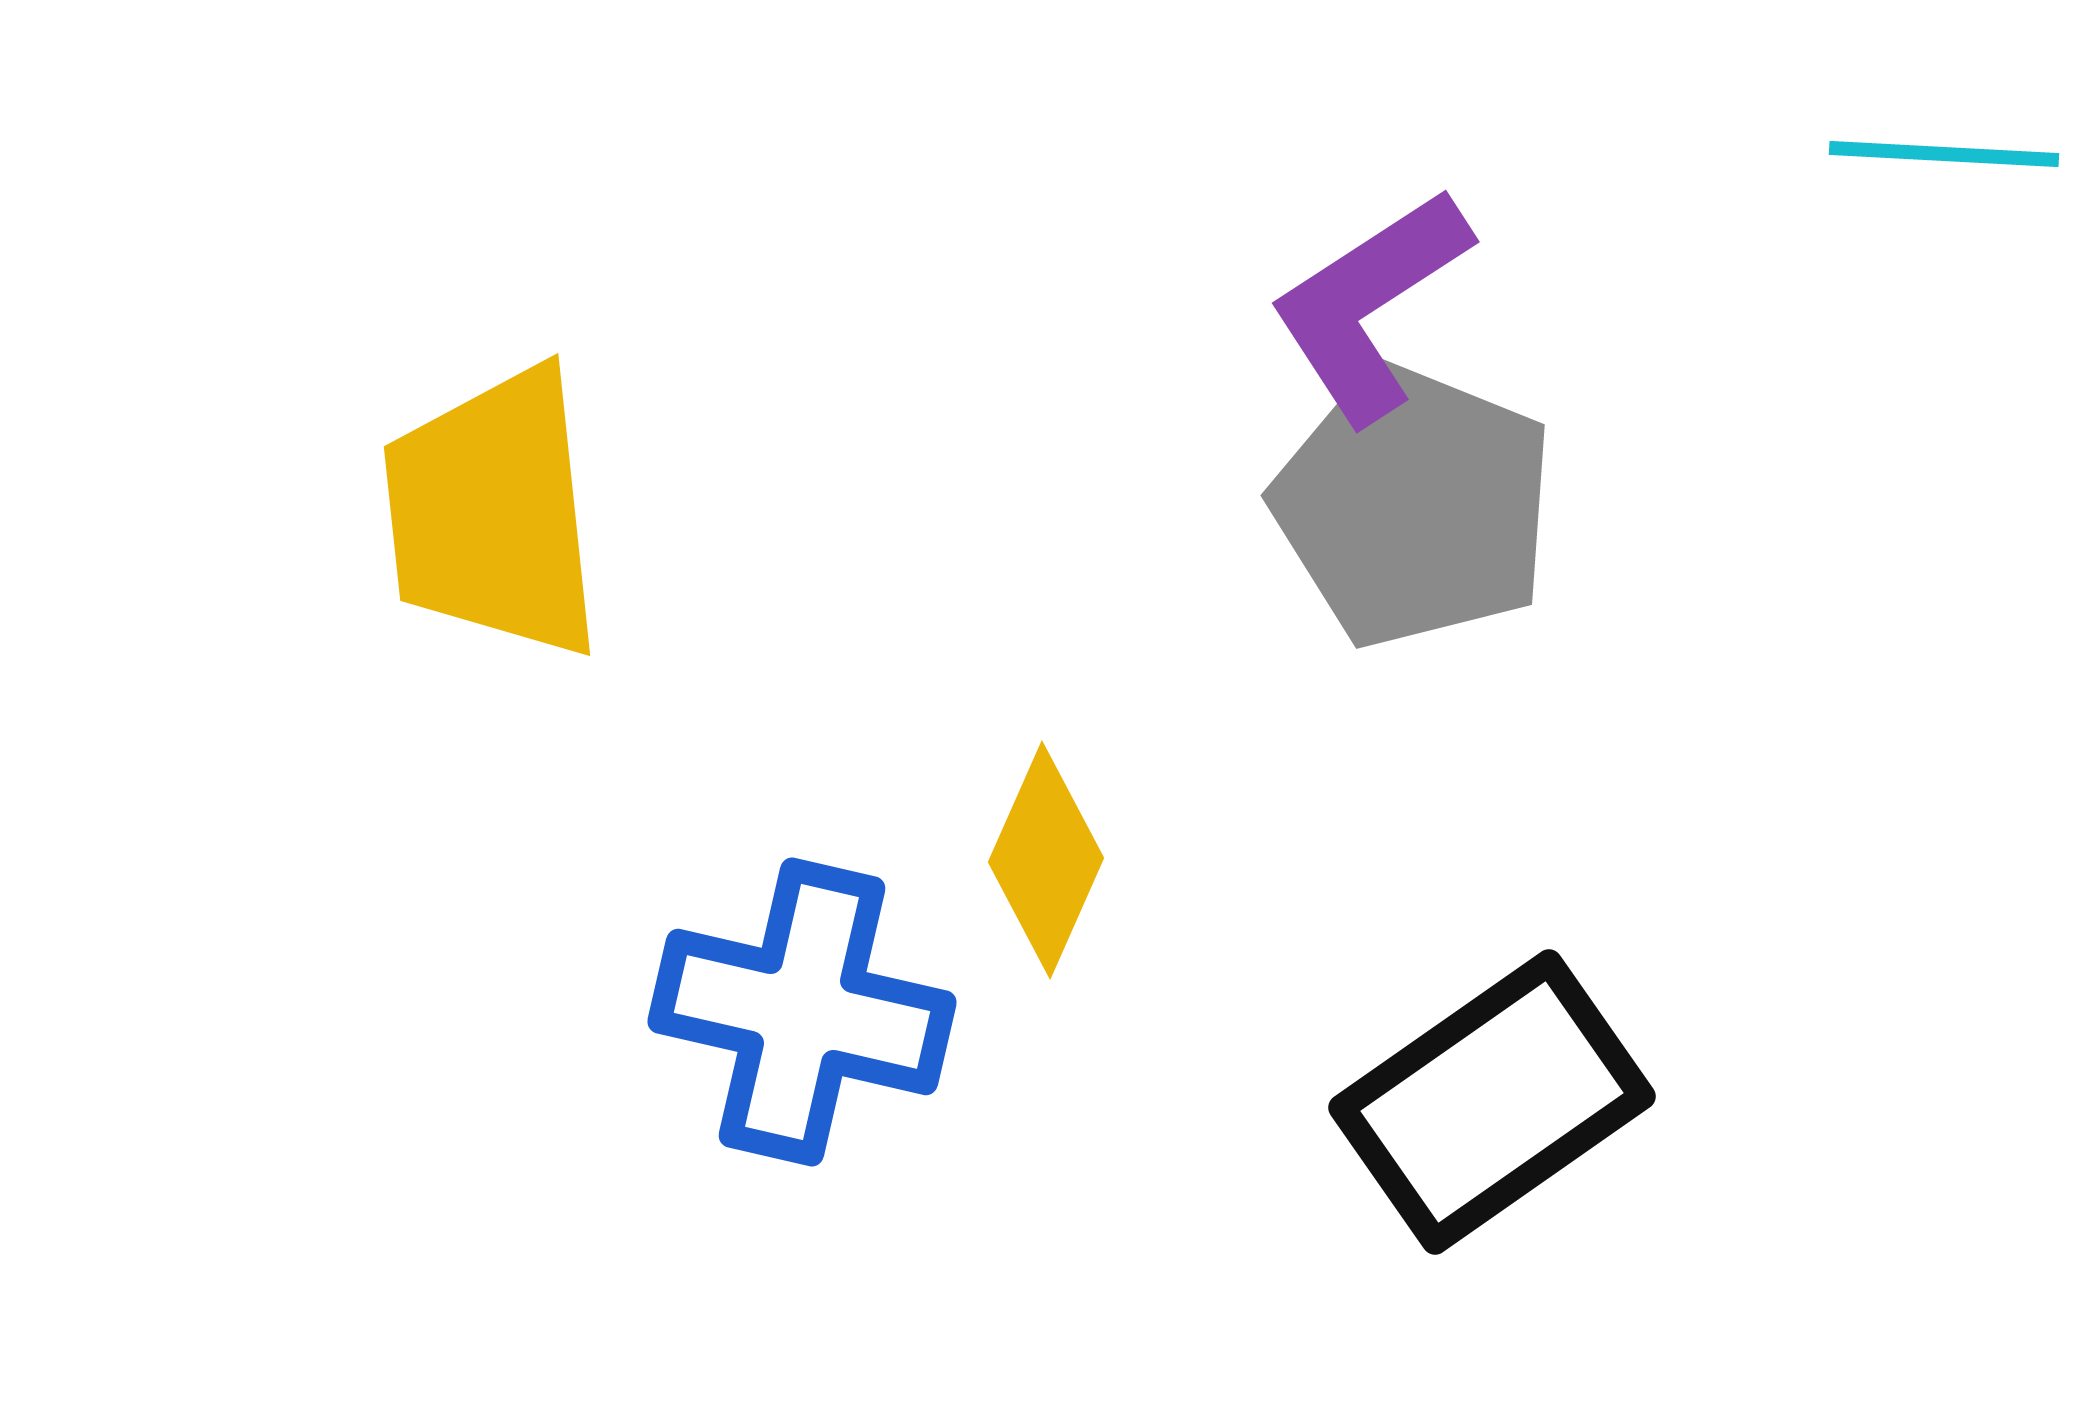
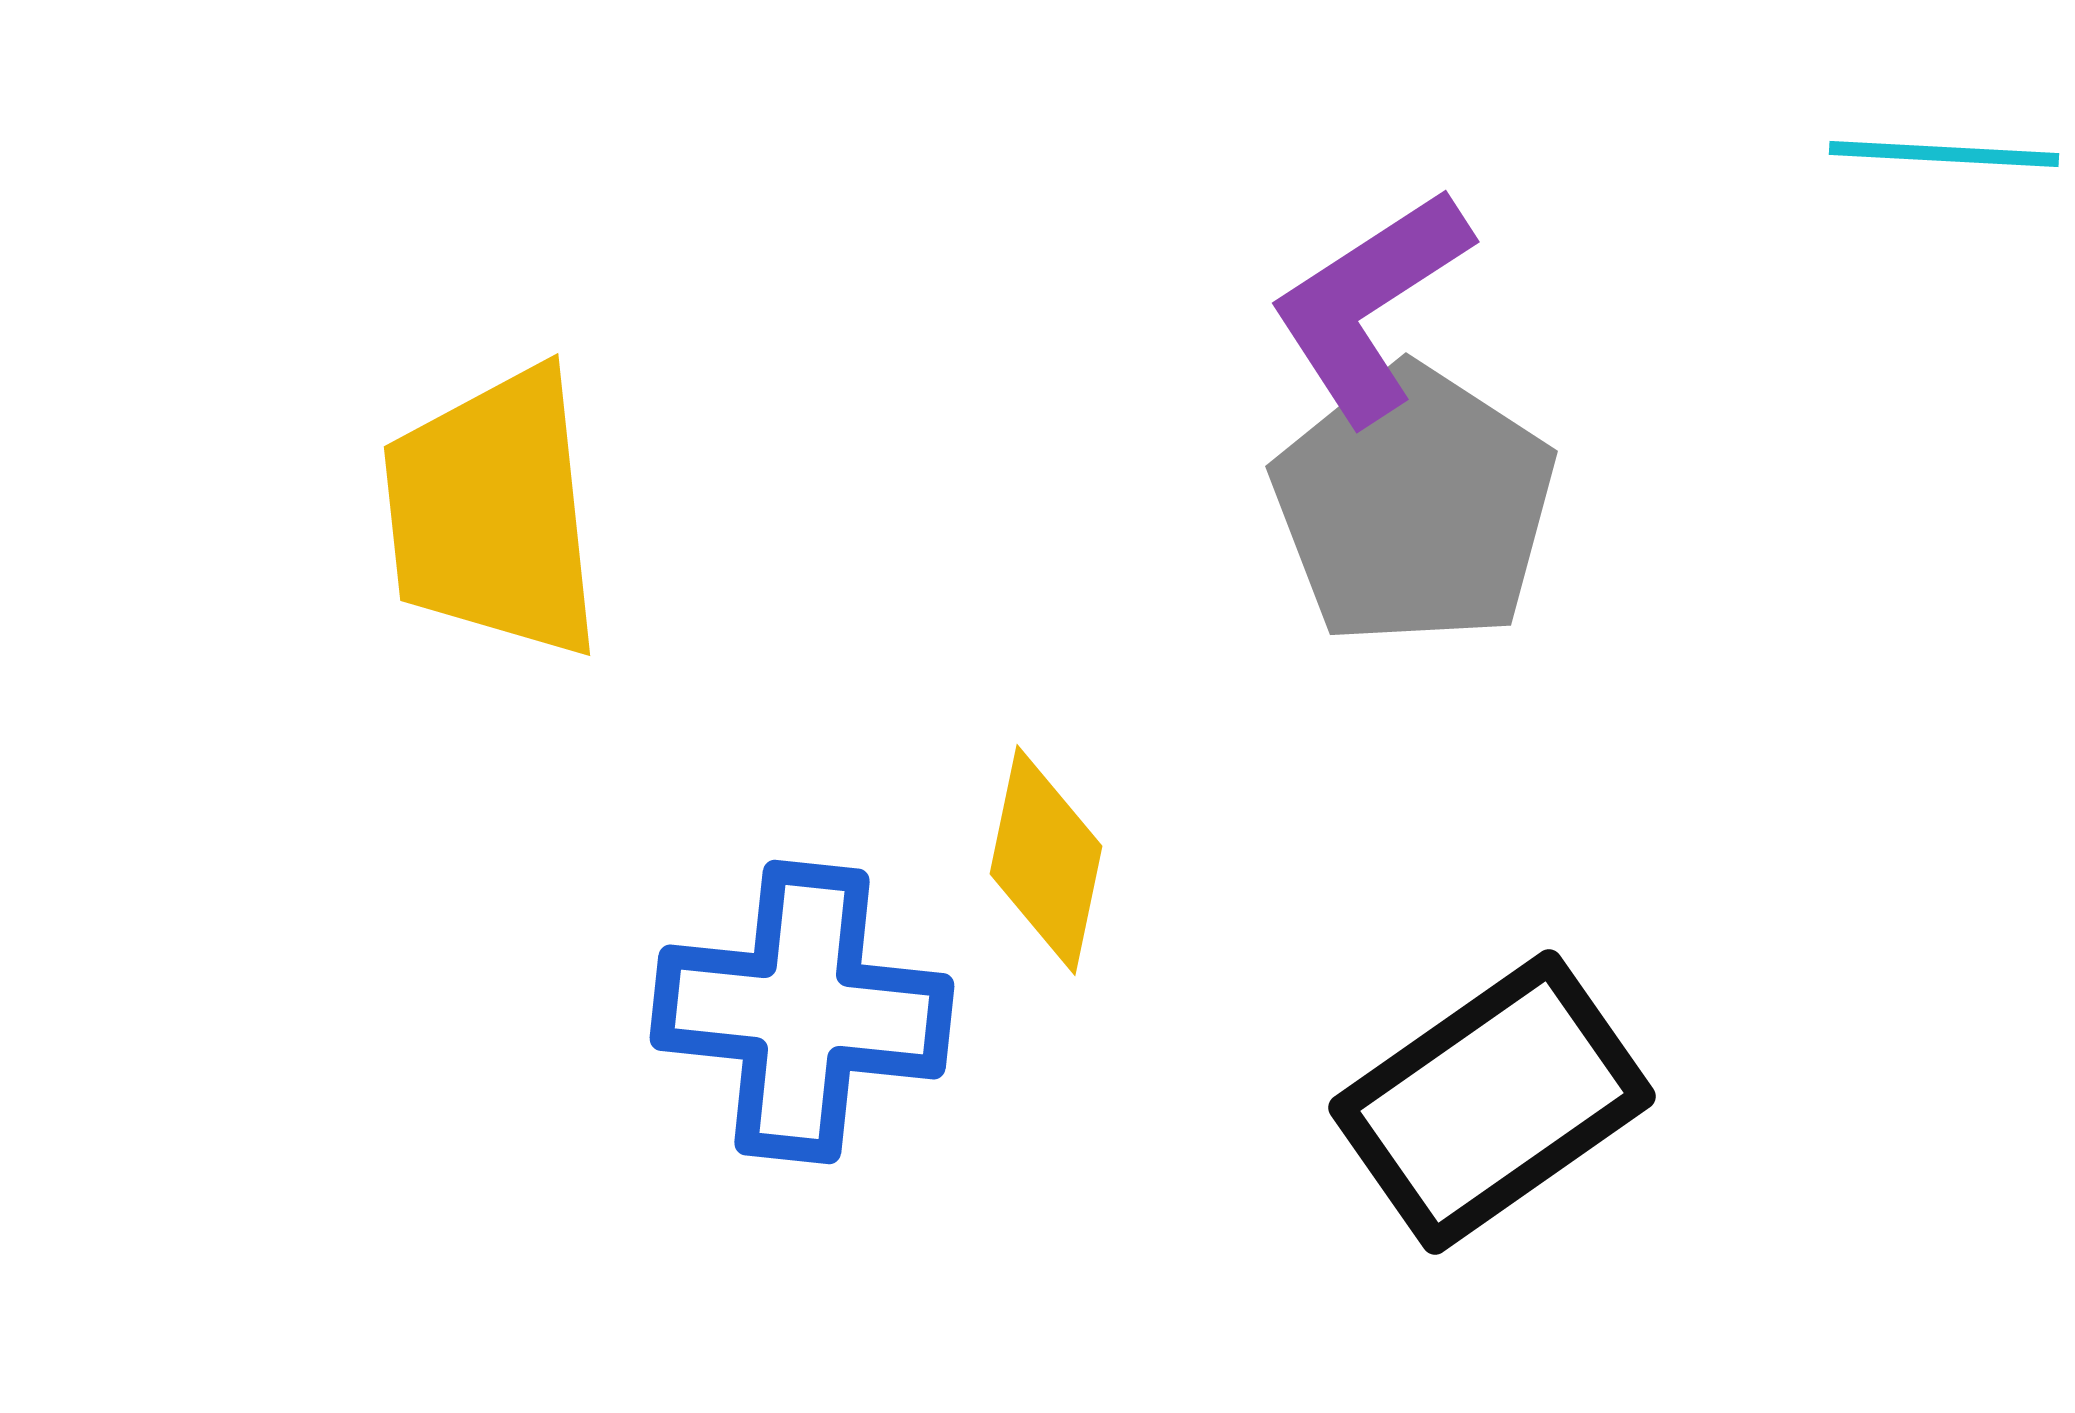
gray pentagon: rotated 11 degrees clockwise
yellow diamond: rotated 12 degrees counterclockwise
blue cross: rotated 7 degrees counterclockwise
